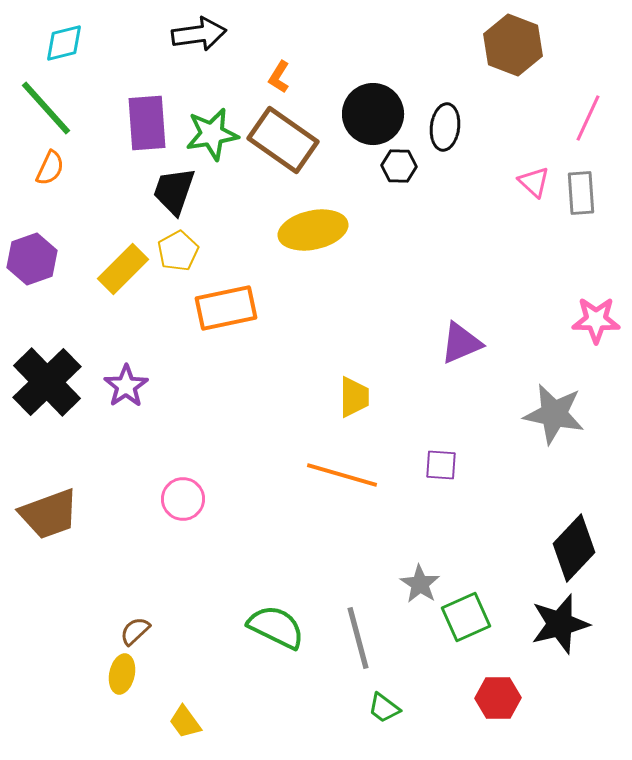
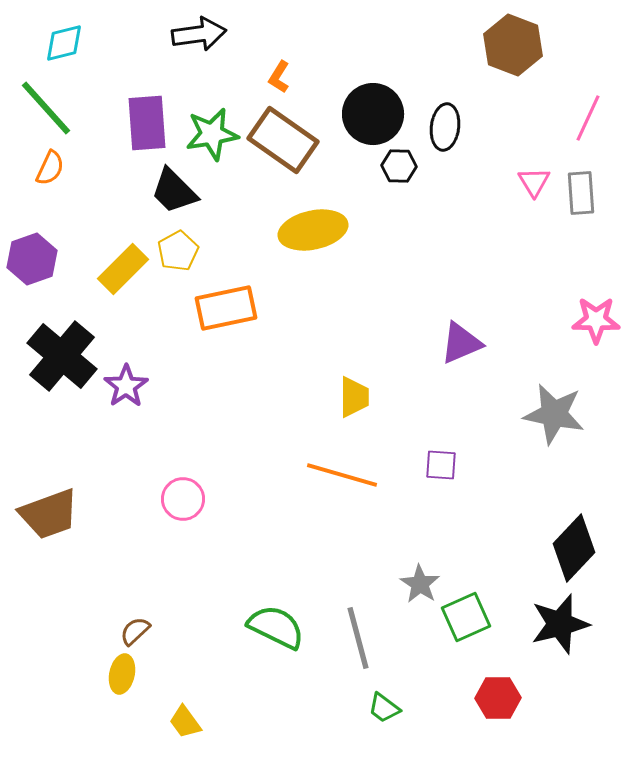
pink triangle at (534, 182): rotated 16 degrees clockwise
black trapezoid at (174, 191): rotated 64 degrees counterclockwise
black cross at (47, 382): moved 15 px right, 26 px up; rotated 6 degrees counterclockwise
